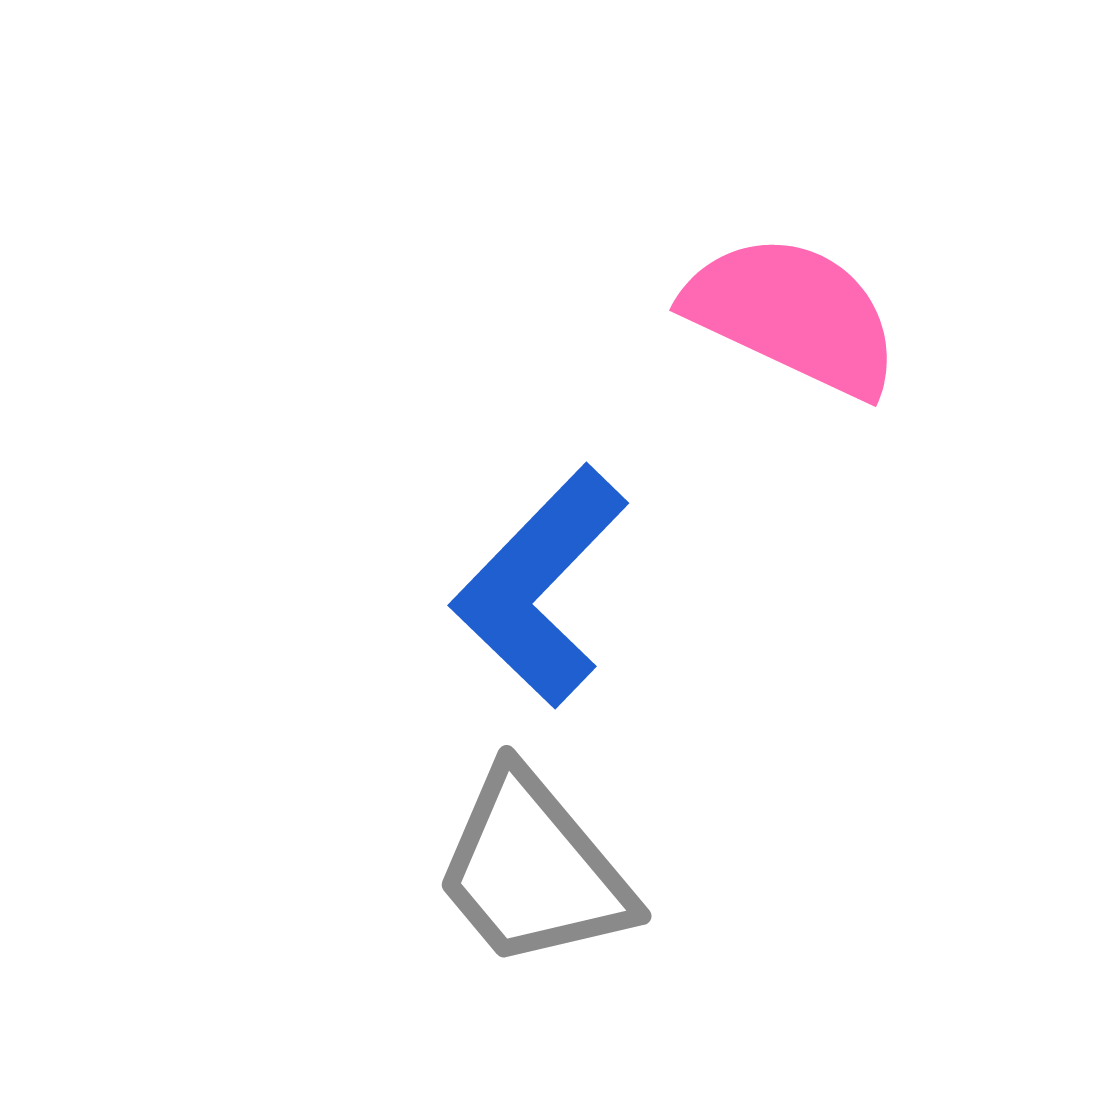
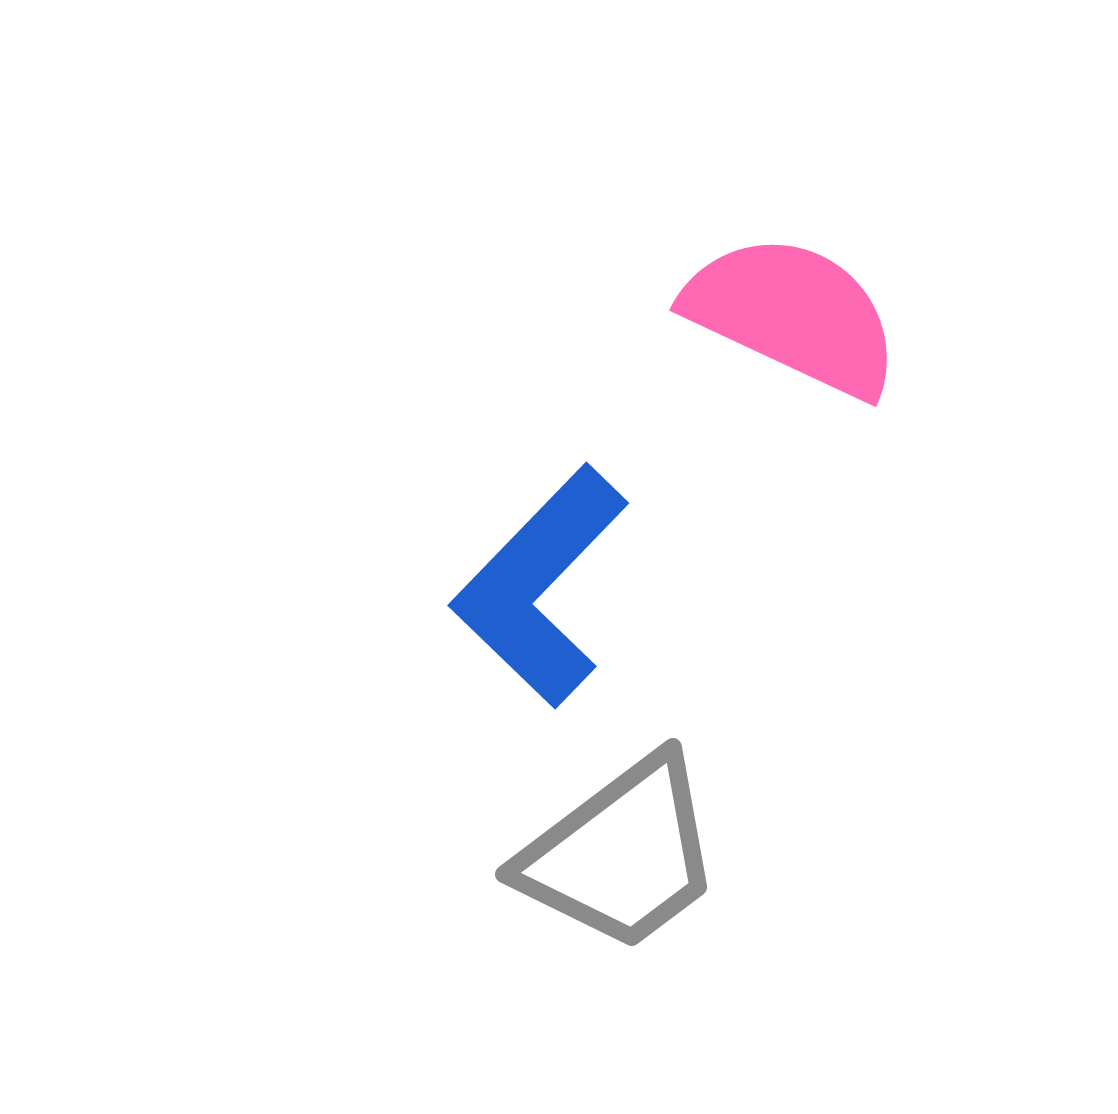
gray trapezoid: moved 88 px right, 16 px up; rotated 87 degrees counterclockwise
